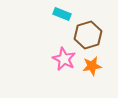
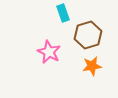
cyan rectangle: moved 1 px right, 1 px up; rotated 48 degrees clockwise
pink star: moved 15 px left, 7 px up
